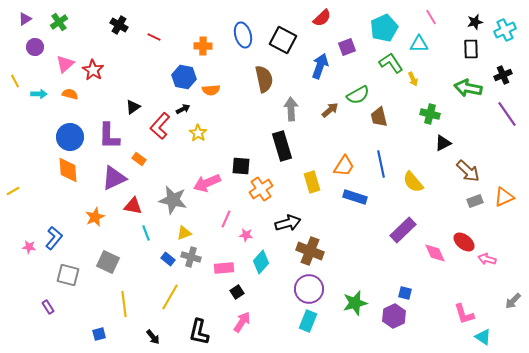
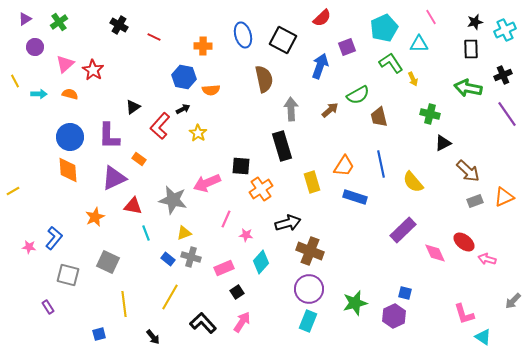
pink rectangle at (224, 268): rotated 18 degrees counterclockwise
black L-shape at (199, 332): moved 4 px right, 9 px up; rotated 124 degrees clockwise
